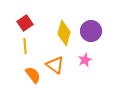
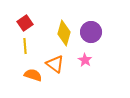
purple circle: moved 1 px down
pink star: rotated 16 degrees counterclockwise
orange triangle: moved 1 px up
orange semicircle: rotated 36 degrees counterclockwise
